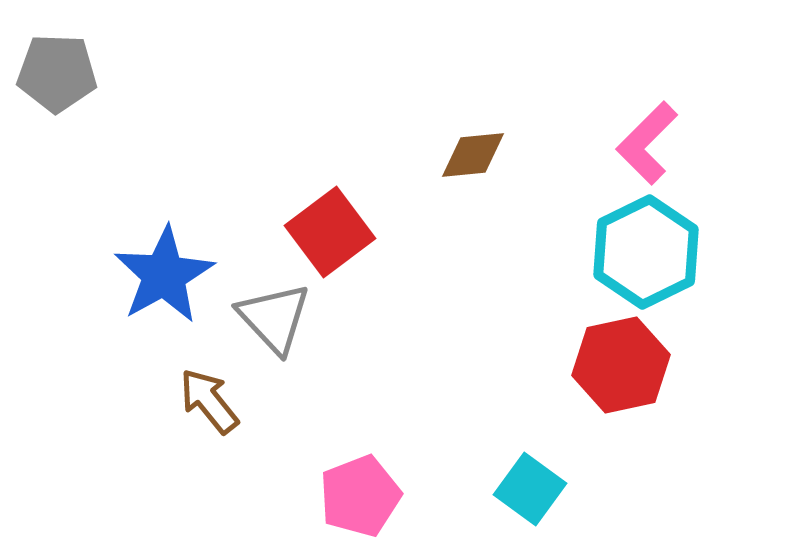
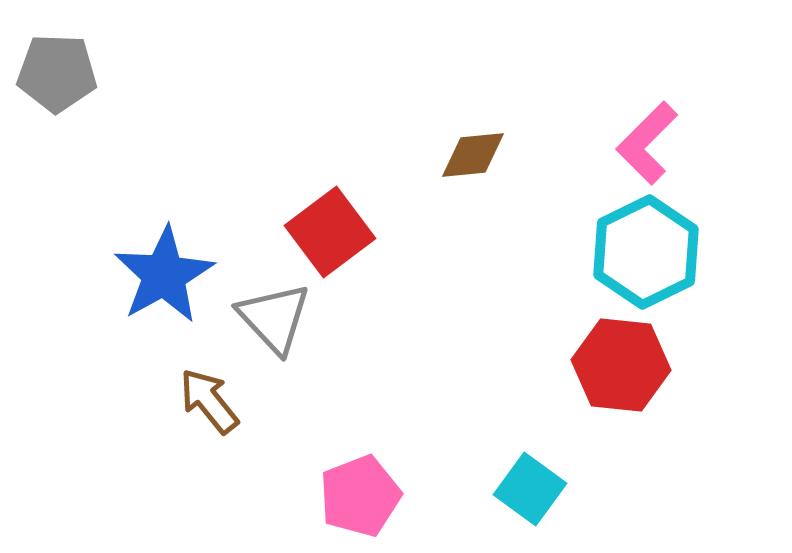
red hexagon: rotated 18 degrees clockwise
